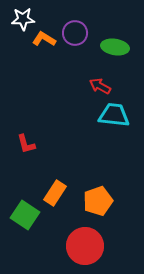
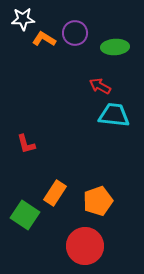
green ellipse: rotated 12 degrees counterclockwise
